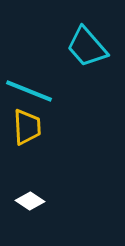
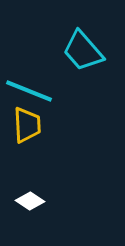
cyan trapezoid: moved 4 px left, 4 px down
yellow trapezoid: moved 2 px up
